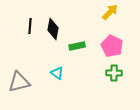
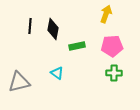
yellow arrow: moved 4 px left, 2 px down; rotated 24 degrees counterclockwise
pink pentagon: rotated 30 degrees counterclockwise
